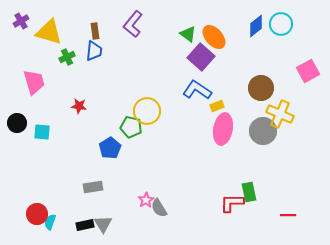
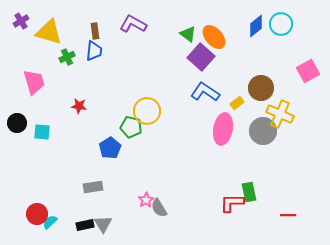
purple L-shape: rotated 80 degrees clockwise
blue L-shape: moved 8 px right, 2 px down
yellow rectangle: moved 20 px right, 3 px up; rotated 16 degrees counterclockwise
cyan semicircle: rotated 28 degrees clockwise
